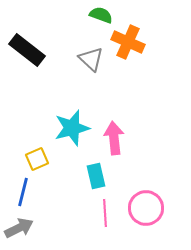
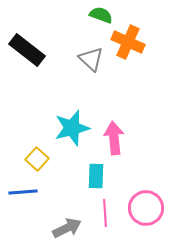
yellow square: rotated 25 degrees counterclockwise
cyan rectangle: rotated 15 degrees clockwise
blue line: rotated 72 degrees clockwise
gray arrow: moved 48 px right
